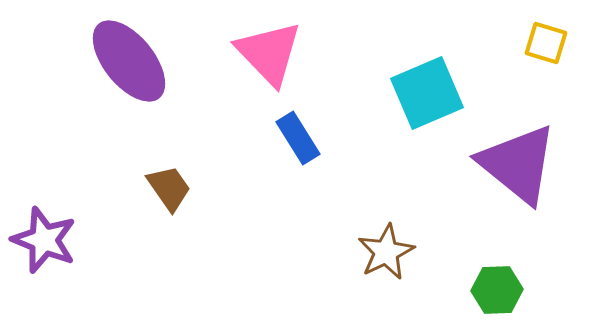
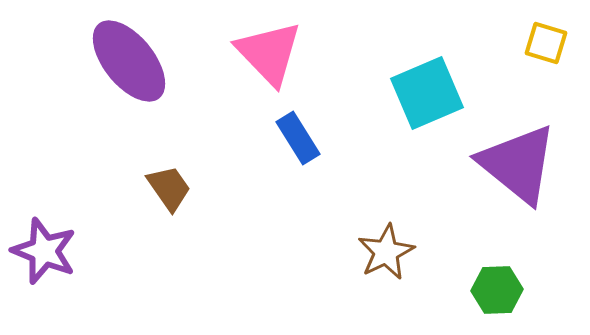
purple star: moved 11 px down
